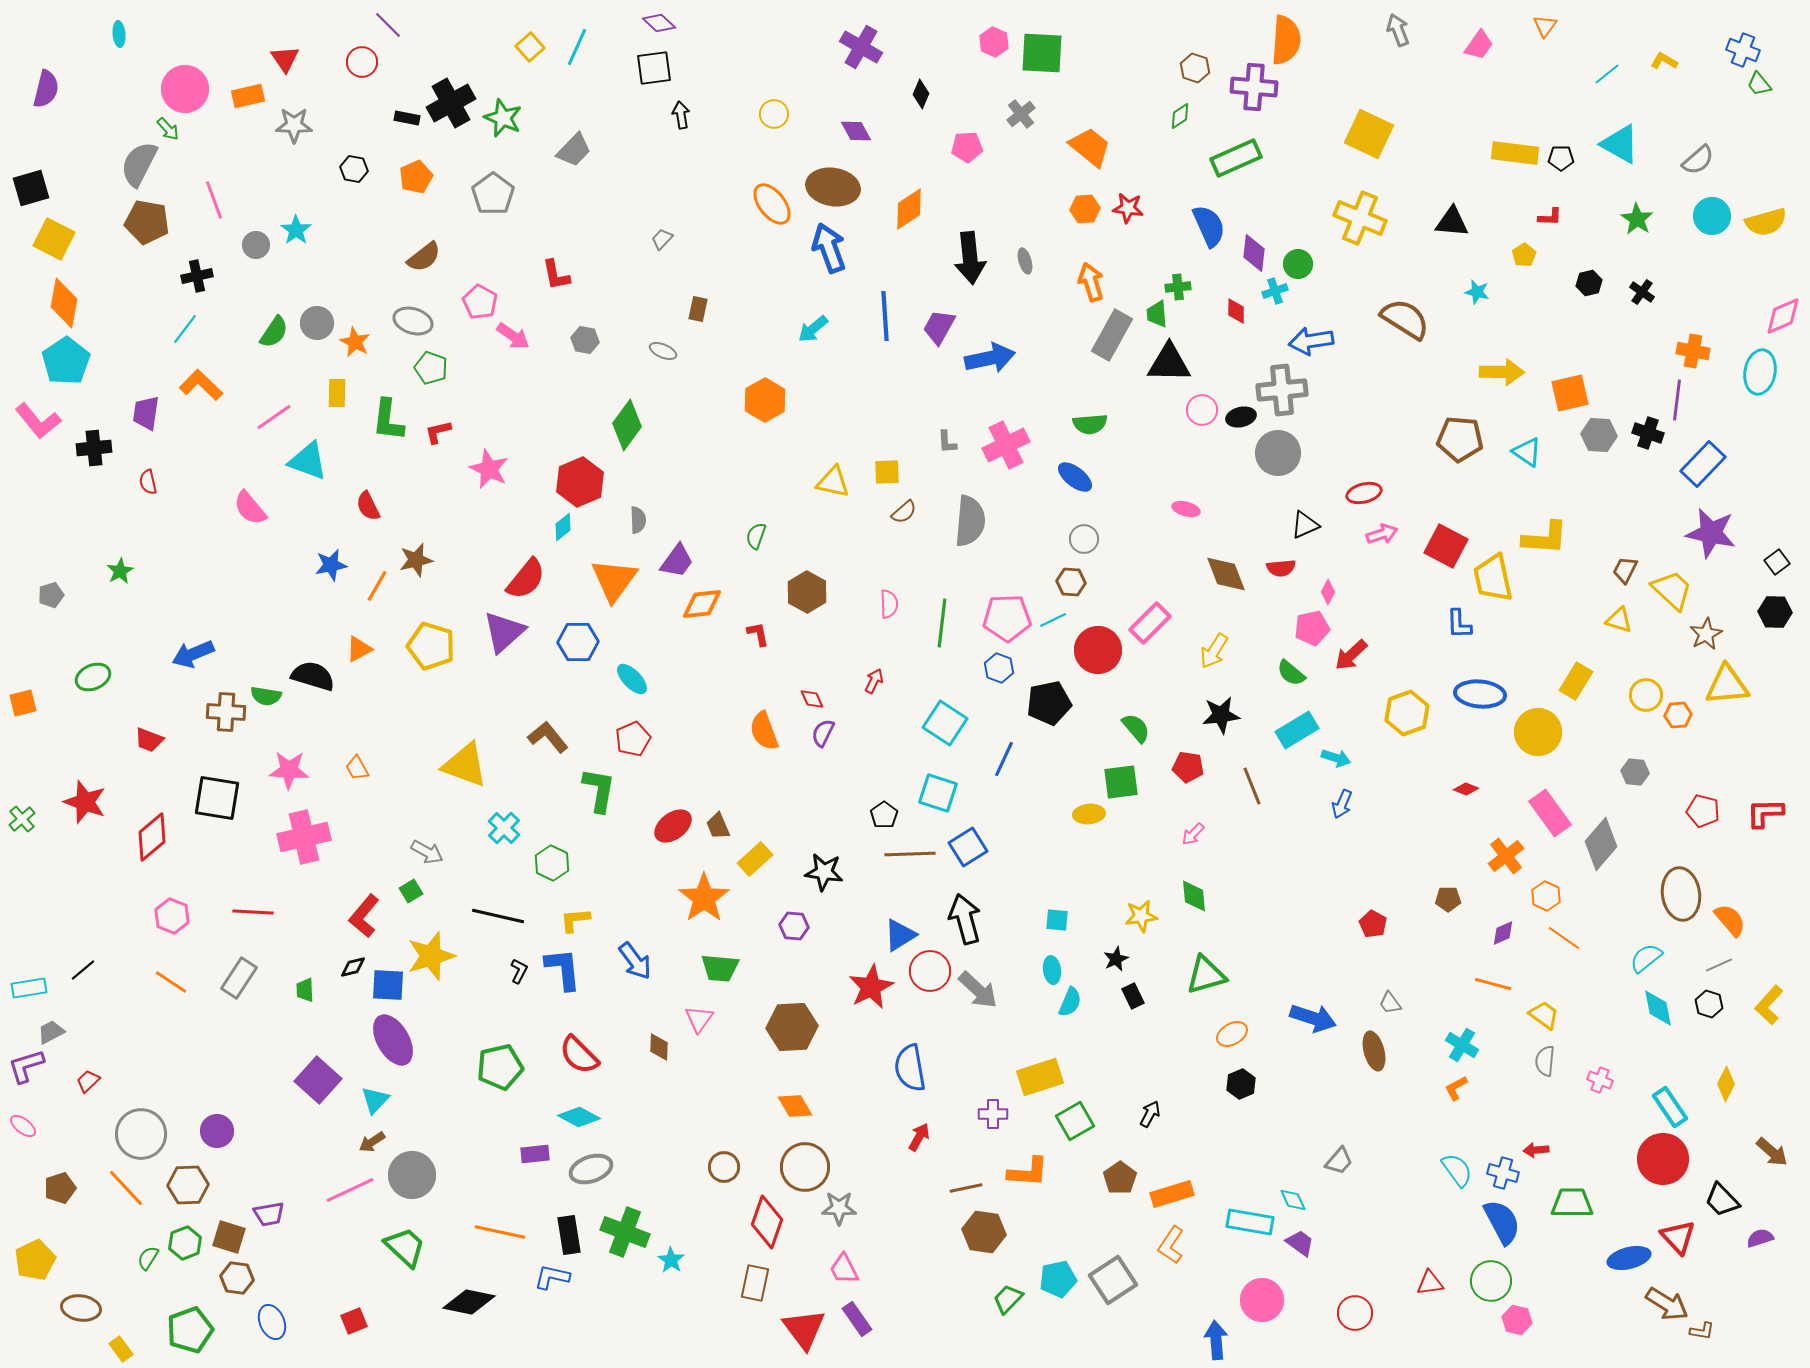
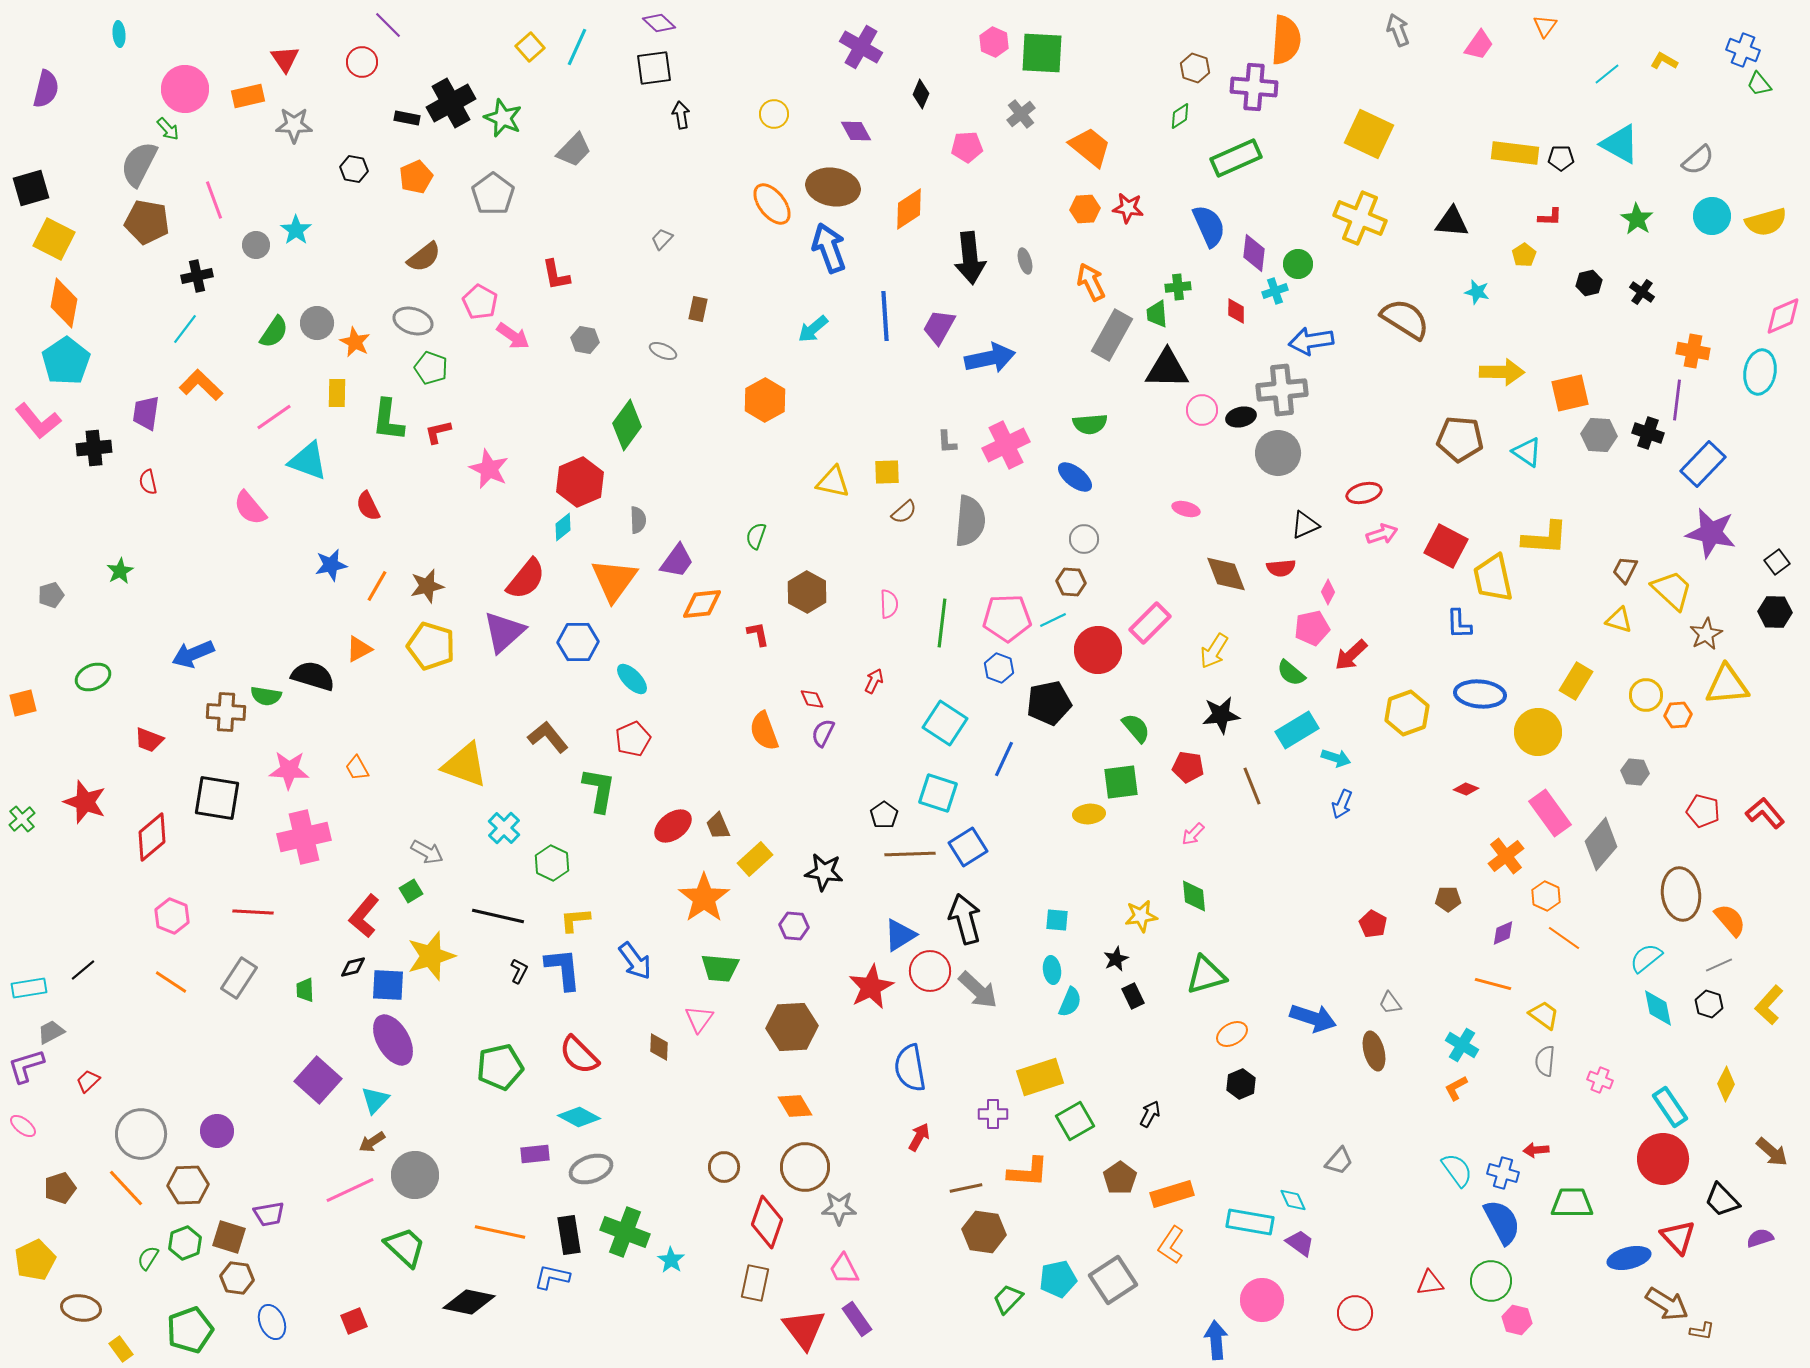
orange arrow at (1091, 282): rotated 9 degrees counterclockwise
black triangle at (1169, 363): moved 2 px left, 6 px down
brown star at (416, 560): moved 11 px right, 26 px down
red L-shape at (1765, 813): rotated 51 degrees clockwise
gray circle at (412, 1175): moved 3 px right
